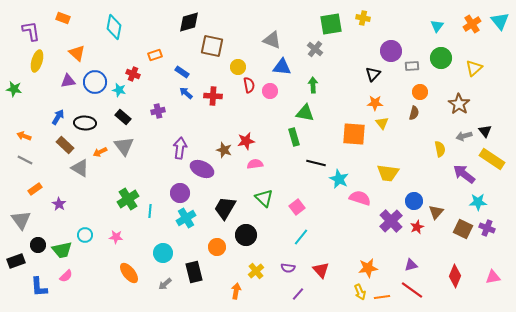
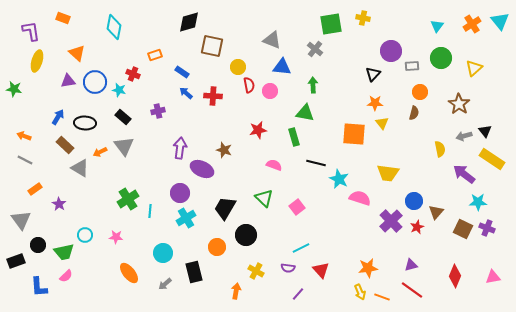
red star at (246, 141): moved 12 px right, 11 px up
pink semicircle at (255, 164): moved 19 px right, 1 px down; rotated 28 degrees clockwise
cyan line at (301, 237): moved 11 px down; rotated 24 degrees clockwise
green trapezoid at (62, 250): moved 2 px right, 2 px down
yellow cross at (256, 271): rotated 21 degrees counterclockwise
orange line at (382, 297): rotated 28 degrees clockwise
